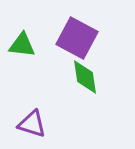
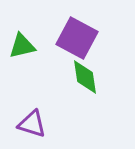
green triangle: moved 1 px down; rotated 20 degrees counterclockwise
